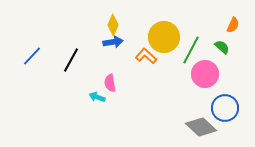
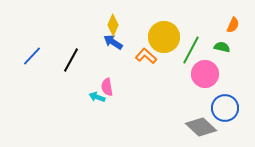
blue arrow: rotated 138 degrees counterclockwise
green semicircle: rotated 28 degrees counterclockwise
pink semicircle: moved 3 px left, 4 px down
